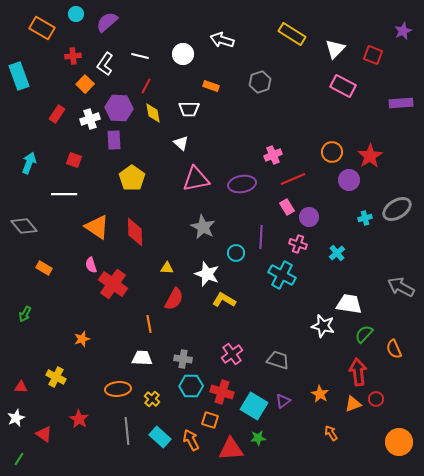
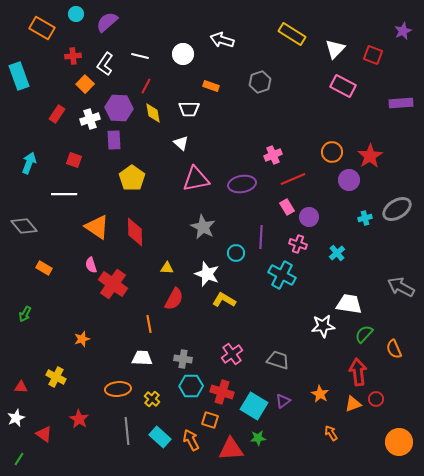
white star at (323, 326): rotated 20 degrees counterclockwise
